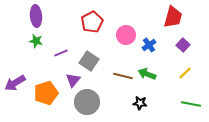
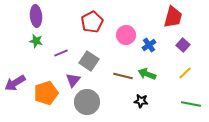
black star: moved 1 px right, 2 px up
